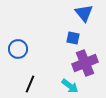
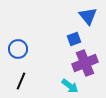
blue triangle: moved 4 px right, 3 px down
blue square: moved 1 px right, 1 px down; rotated 32 degrees counterclockwise
black line: moved 9 px left, 3 px up
